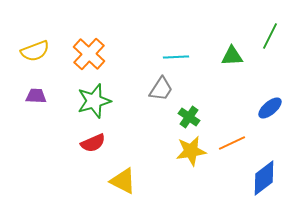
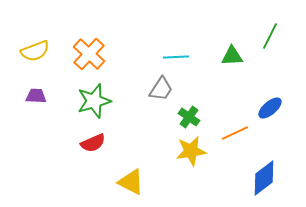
orange line: moved 3 px right, 10 px up
yellow triangle: moved 8 px right, 1 px down
